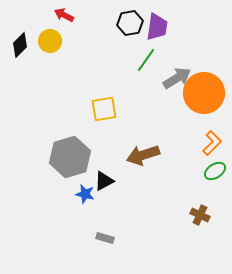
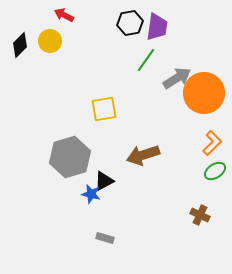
blue star: moved 6 px right
